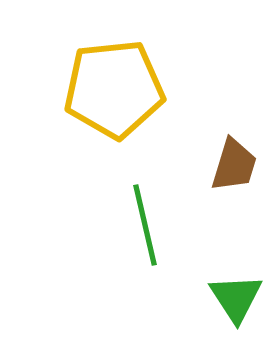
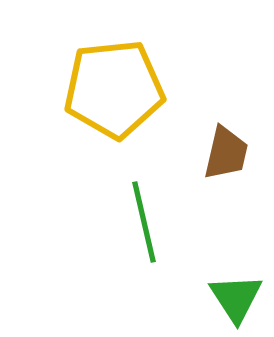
brown trapezoid: moved 8 px left, 12 px up; rotated 4 degrees counterclockwise
green line: moved 1 px left, 3 px up
